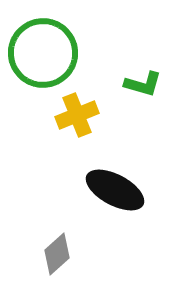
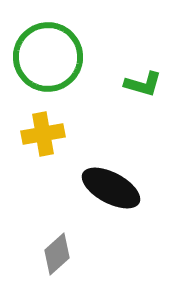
green circle: moved 5 px right, 4 px down
yellow cross: moved 34 px left, 19 px down; rotated 12 degrees clockwise
black ellipse: moved 4 px left, 2 px up
